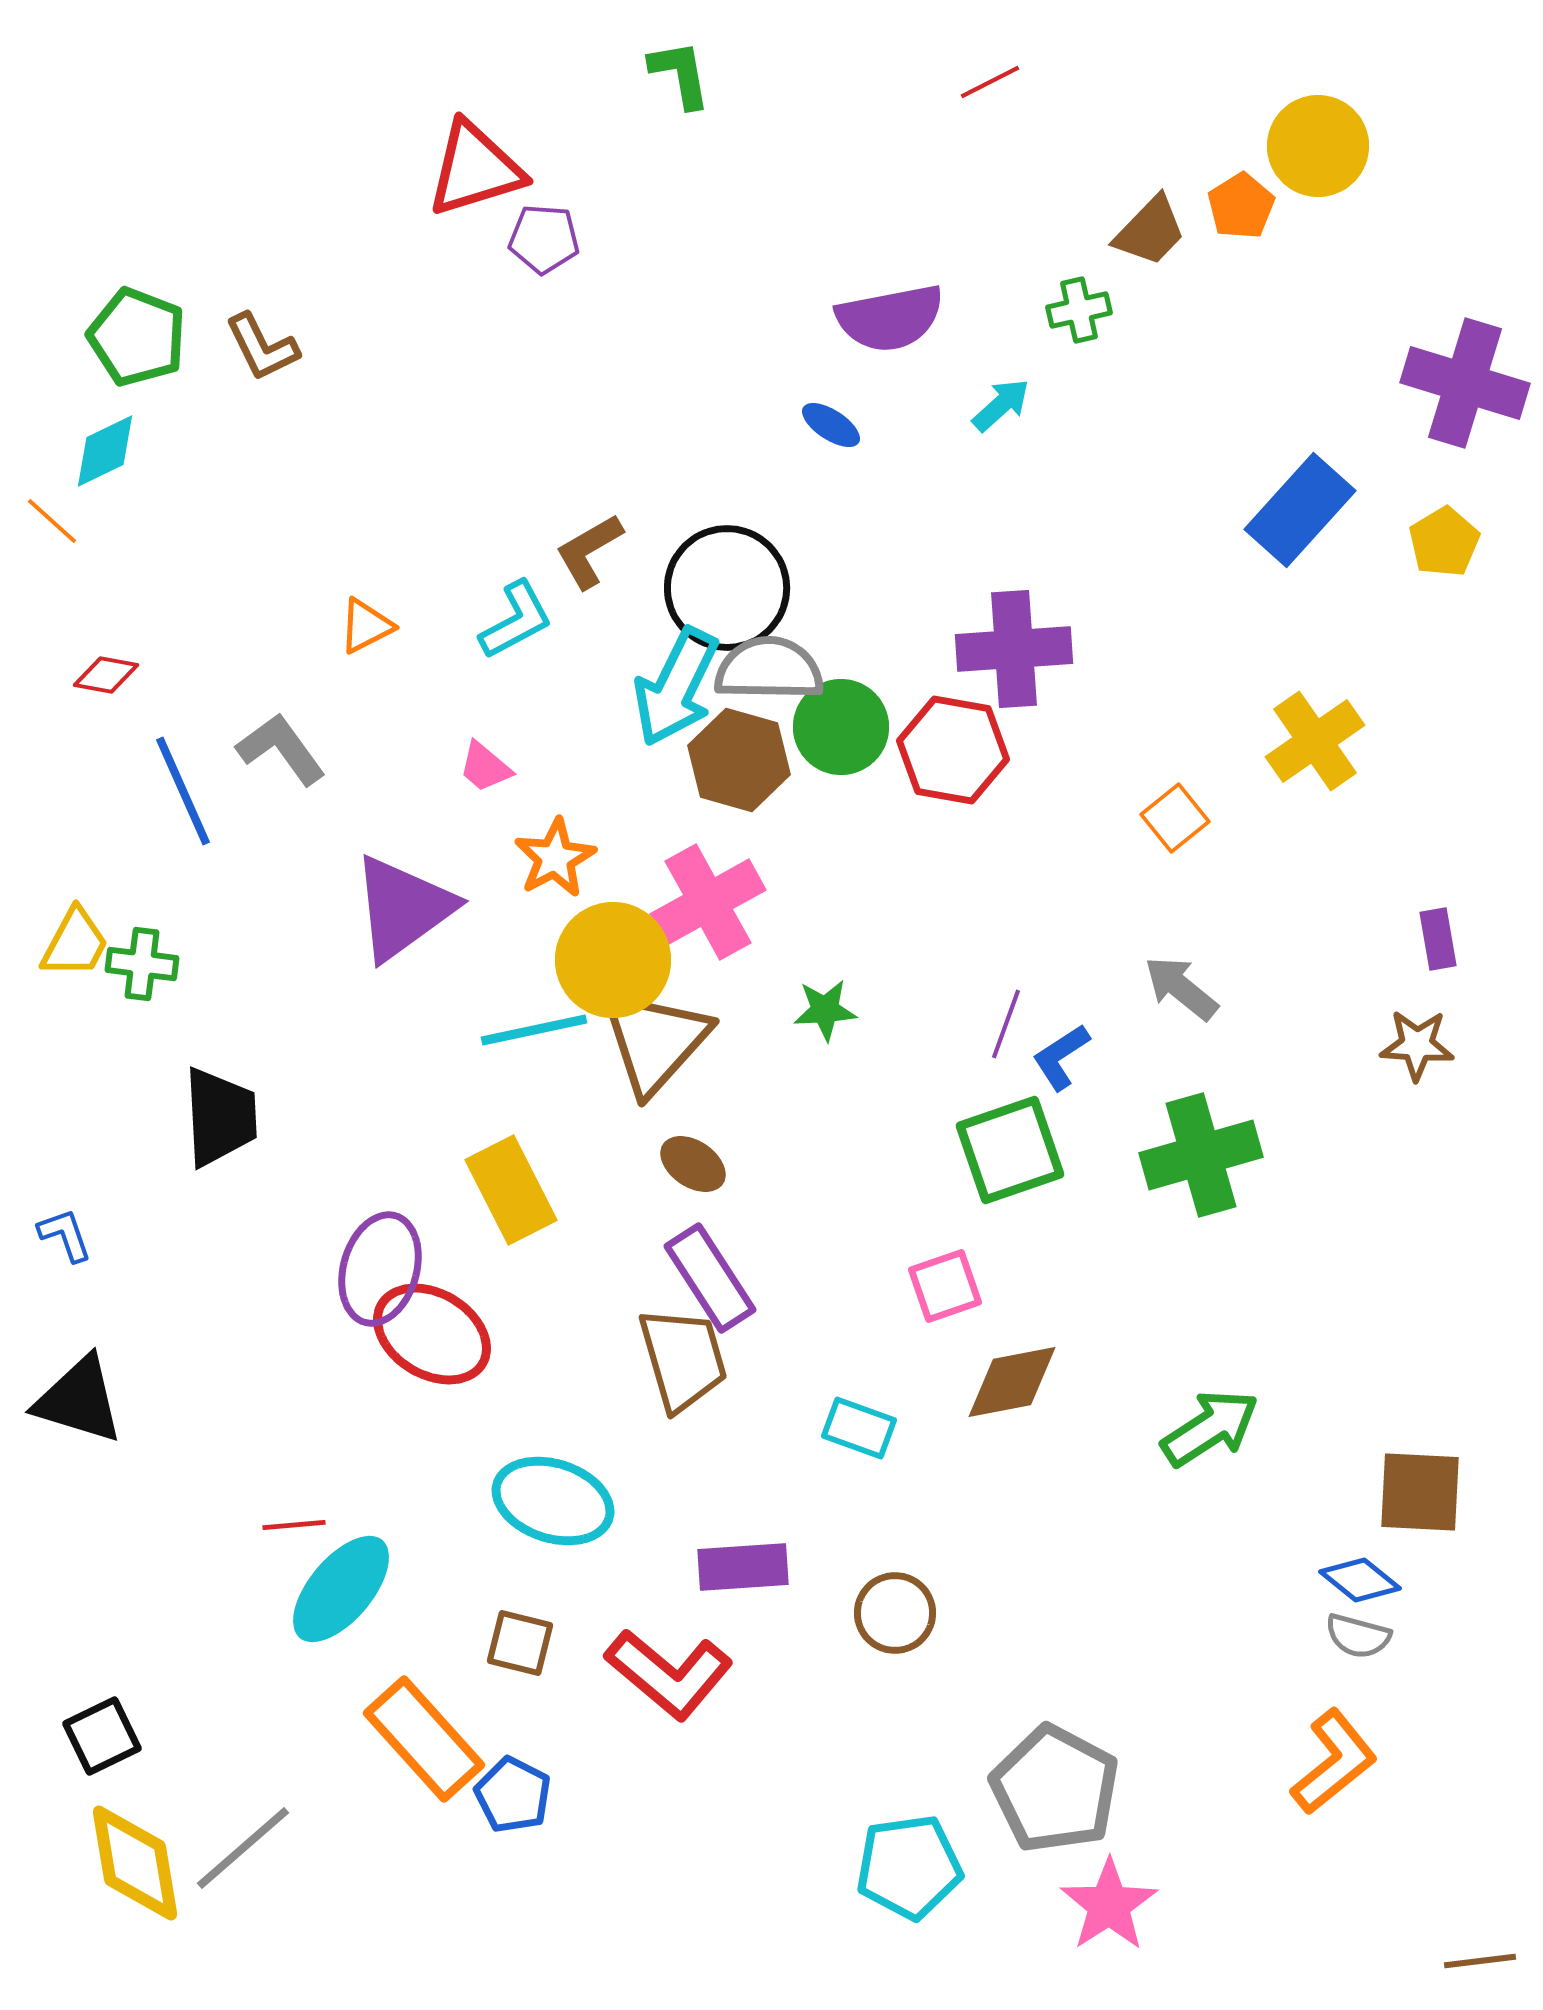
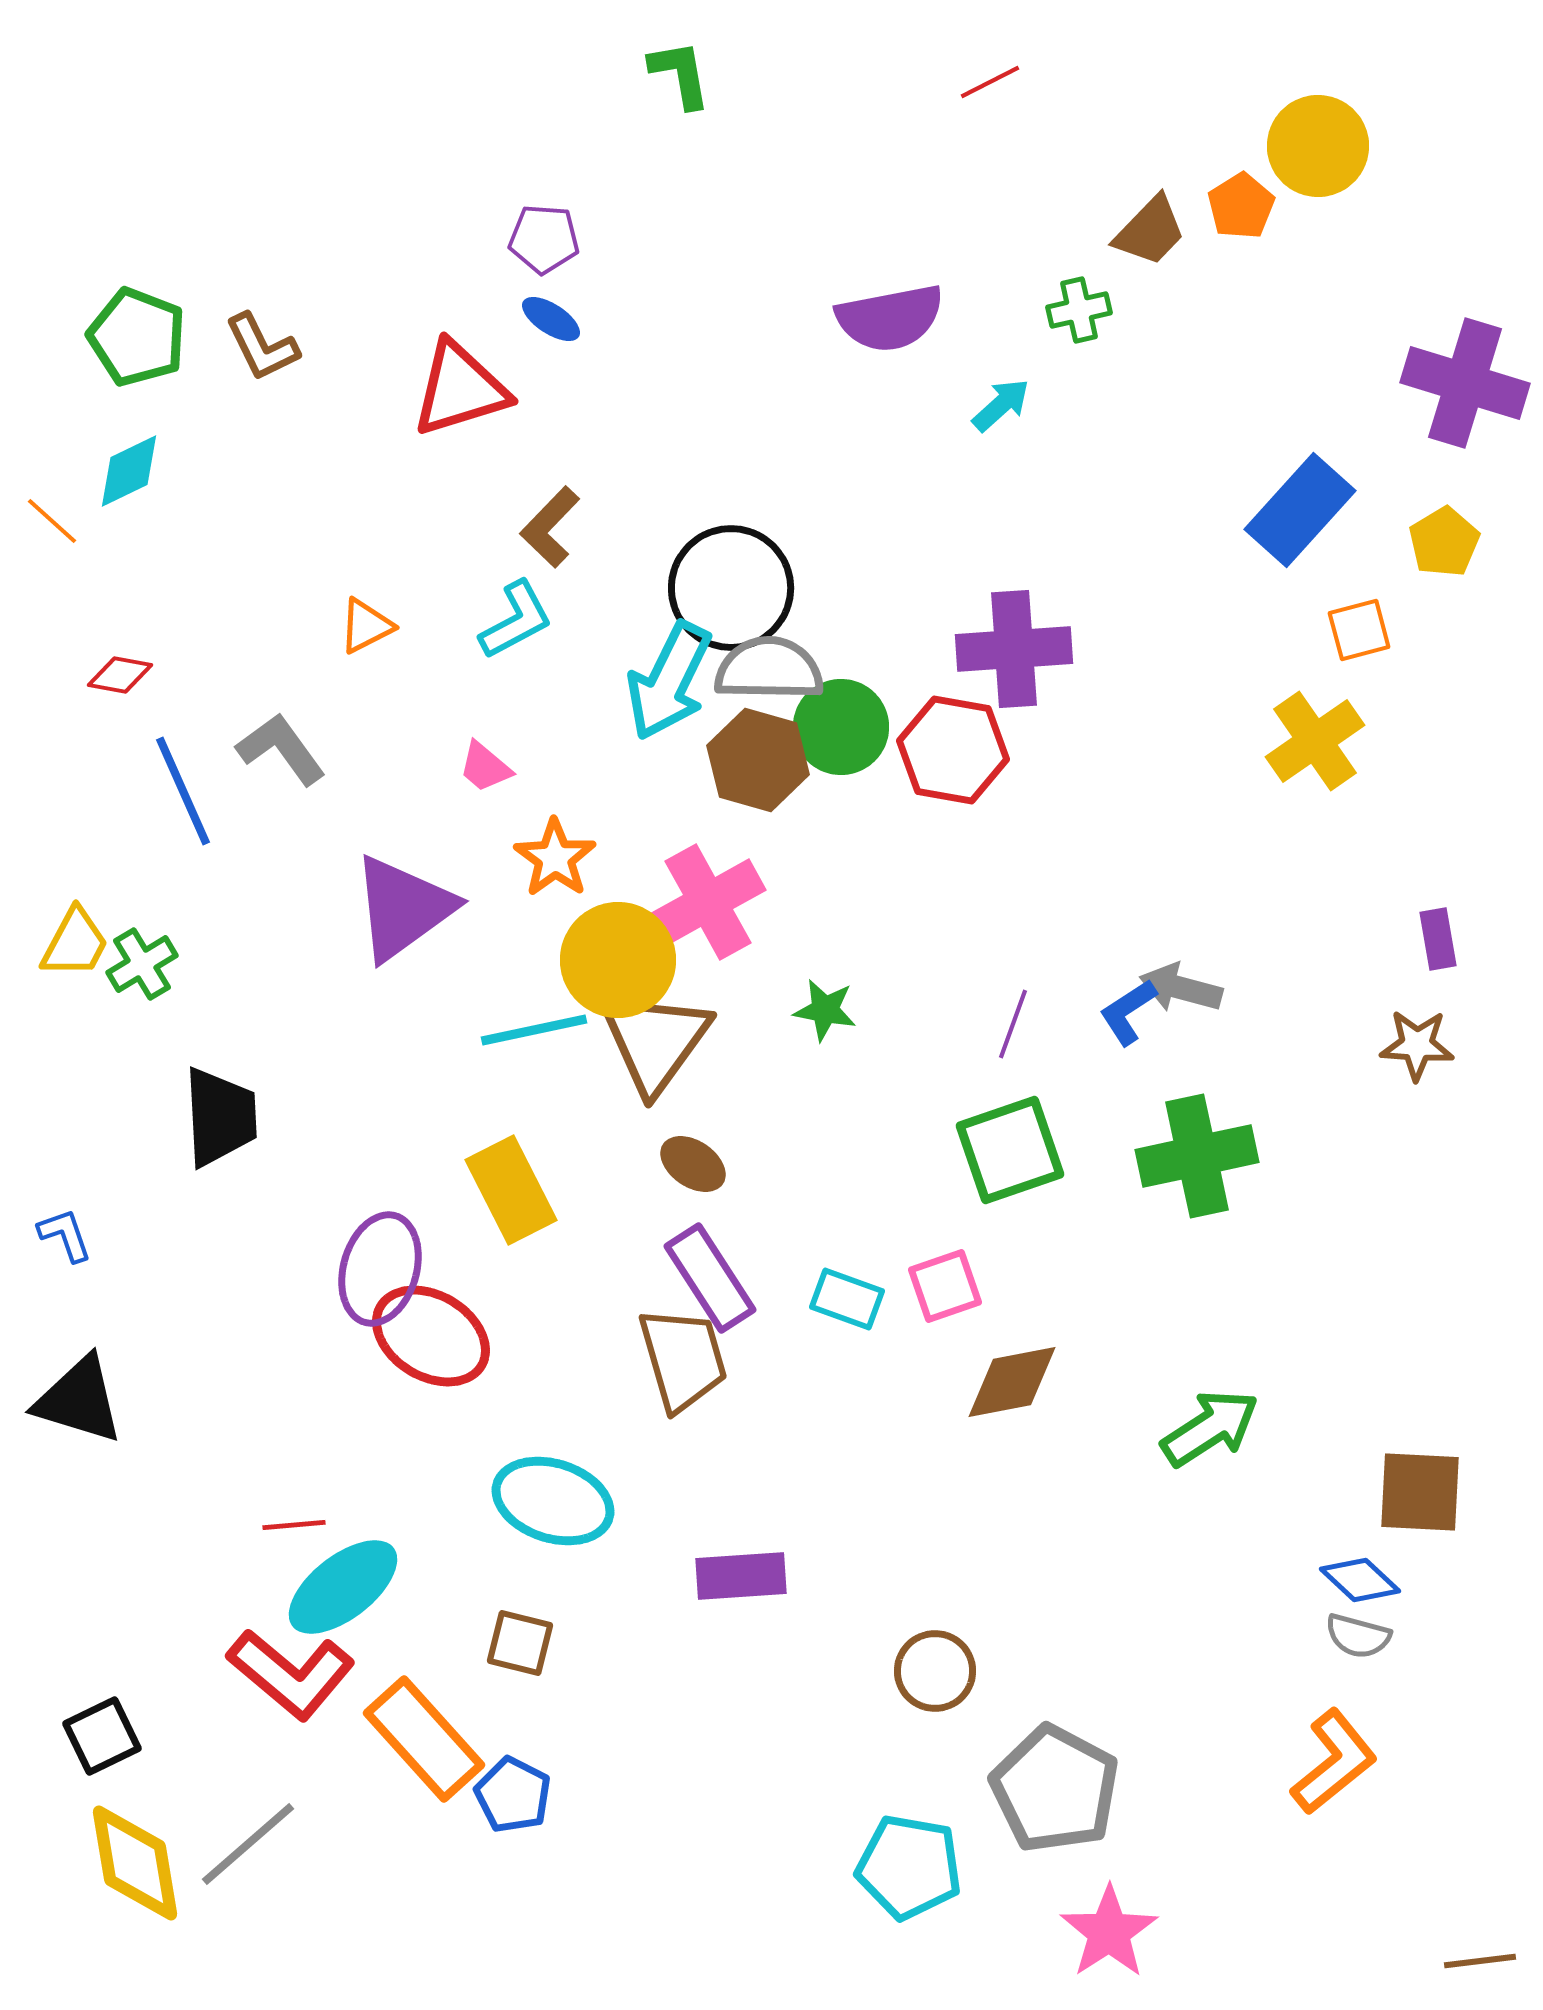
red triangle at (475, 169): moved 15 px left, 220 px down
blue ellipse at (831, 425): moved 280 px left, 106 px up
cyan diamond at (105, 451): moved 24 px right, 20 px down
brown L-shape at (589, 551): moved 39 px left, 24 px up; rotated 16 degrees counterclockwise
black circle at (727, 588): moved 4 px right
red diamond at (106, 675): moved 14 px right
cyan arrow at (676, 687): moved 7 px left, 6 px up
brown hexagon at (739, 760): moved 19 px right
orange square at (1175, 818): moved 184 px right, 188 px up; rotated 24 degrees clockwise
orange star at (555, 858): rotated 8 degrees counterclockwise
yellow circle at (613, 960): moved 5 px right
green cross at (142, 964): rotated 38 degrees counterclockwise
gray arrow at (1181, 988): rotated 24 degrees counterclockwise
green star at (825, 1010): rotated 14 degrees clockwise
purple line at (1006, 1024): moved 7 px right
brown triangle at (655, 1041): rotated 6 degrees counterclockwise
blue L-shape at (1061, 1057): moved 67 px right, 45 px up
green cross at (1201, 1155): moved 4 px left, 1 px down; rotated 4 degrees clockwise
red ellipse at (432, 1334): moved 1 px left, 2 px down
cyan rectangle at (859, 1428): moved 12 px left, 129 px up
purple rectangle at (743, 1567): moved 2 px left, 9 px down
blue diamond at (1360, 1580): rotated 4 degrees clockwise
cyan ellipse at (341, 1589): moved 2 px right, 2 px up; rotated 12 degrees clockwise
brown circle at (895, 1613): moved 40 px right, 58 px down
red L-shape at (669, 1674): moved 378 px left
gray line at (243, 1848): moved 5 px right, 4 px up
cyan pentagon at (909, 1867): rotated 18 degrees clockwise
pink star at (1109, 1905): moved 27 px down
